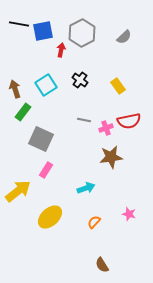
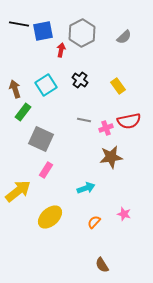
pink star: moved 5 px left
